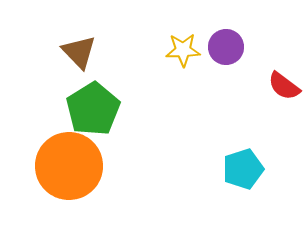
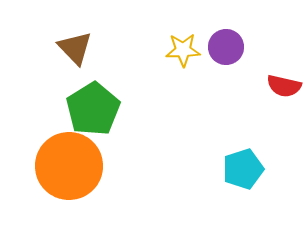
brown triangle: moved 4 px left, 4 px up
red semicircle: rotated 24 degrees counterclockwise
